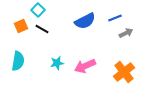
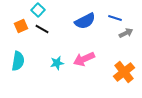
blue line: rotated 40 degrees clockwise
pink arrow: moved 1 px left, 7 px up
